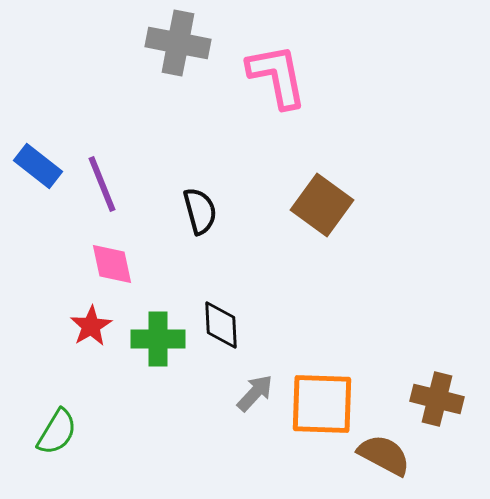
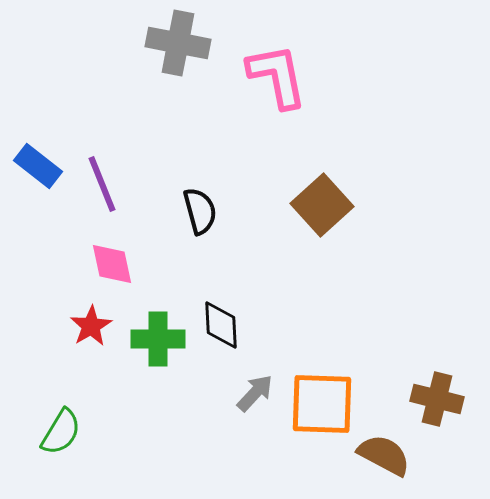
brown square: rotated 12 degrees clockwise
green semicircle: moved 4 px right
